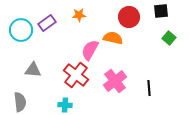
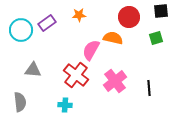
green square: moved 13 px left; rotated 32 degrees clockwise
pink semicircle: moved 1 px right
